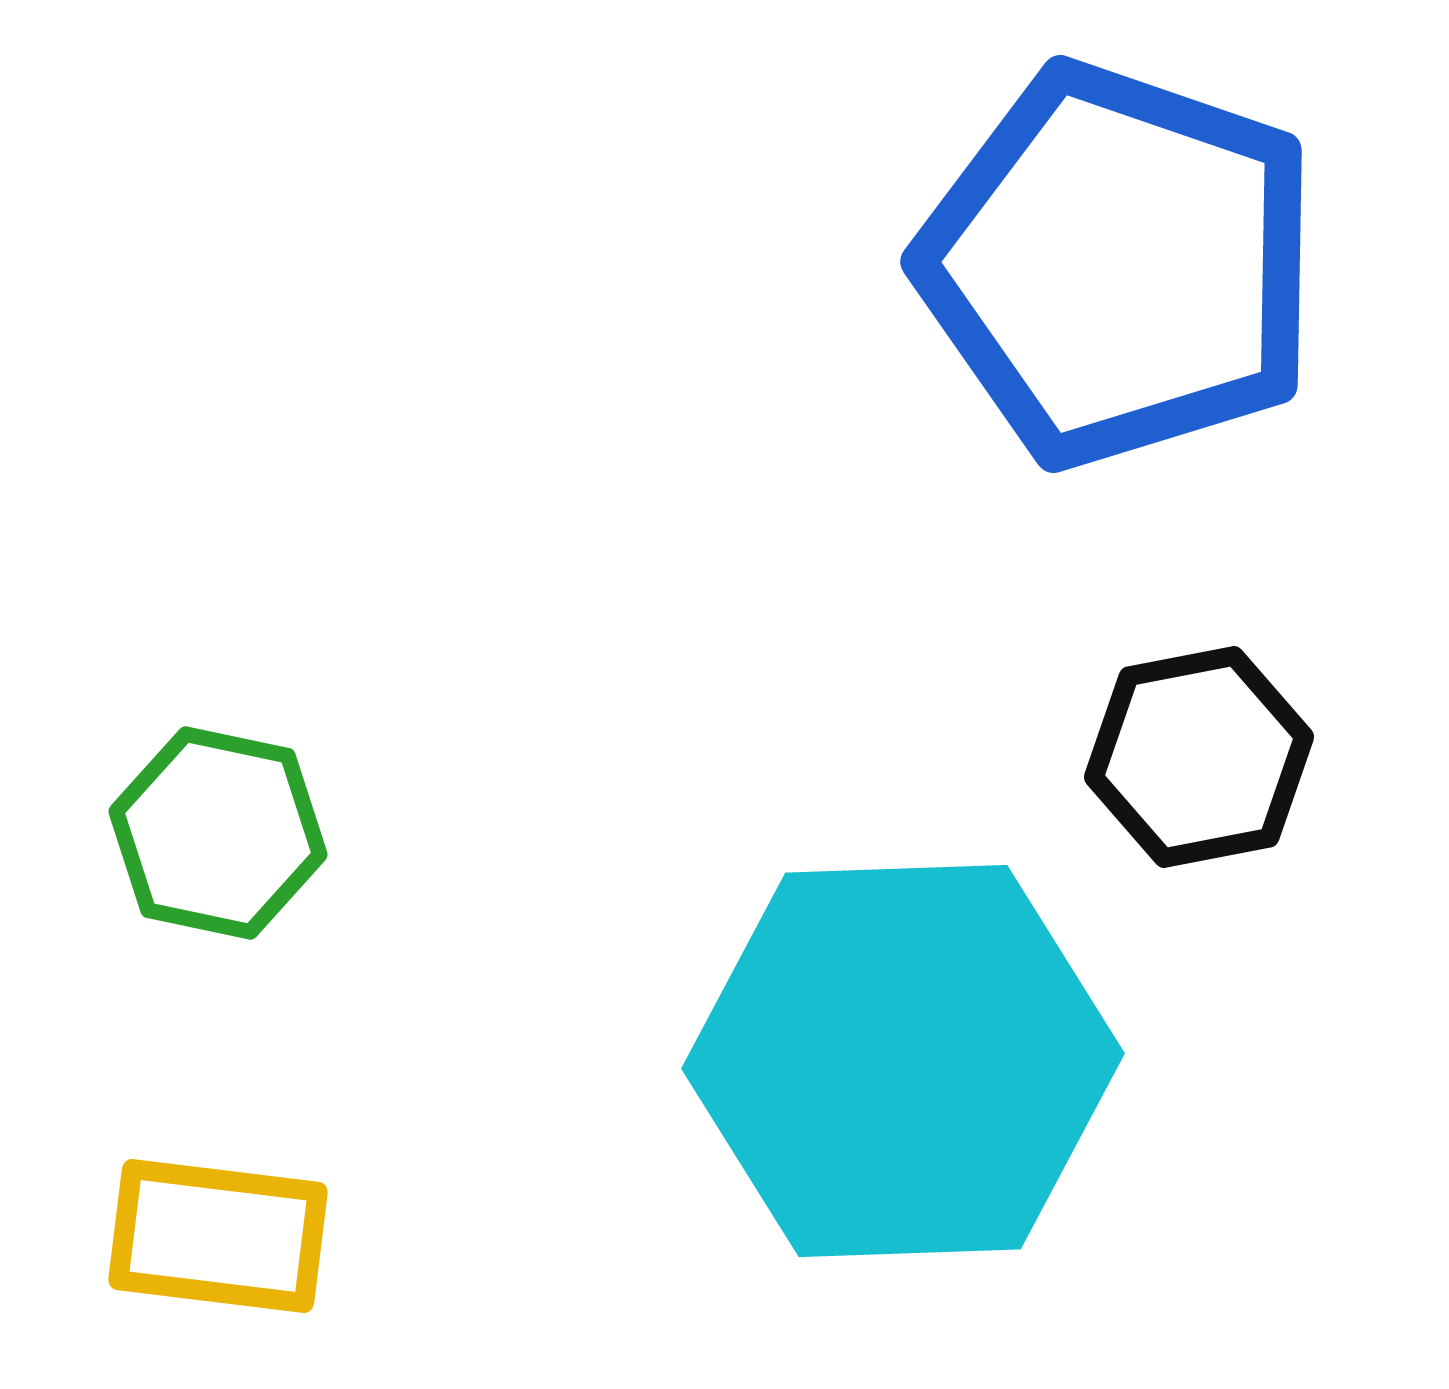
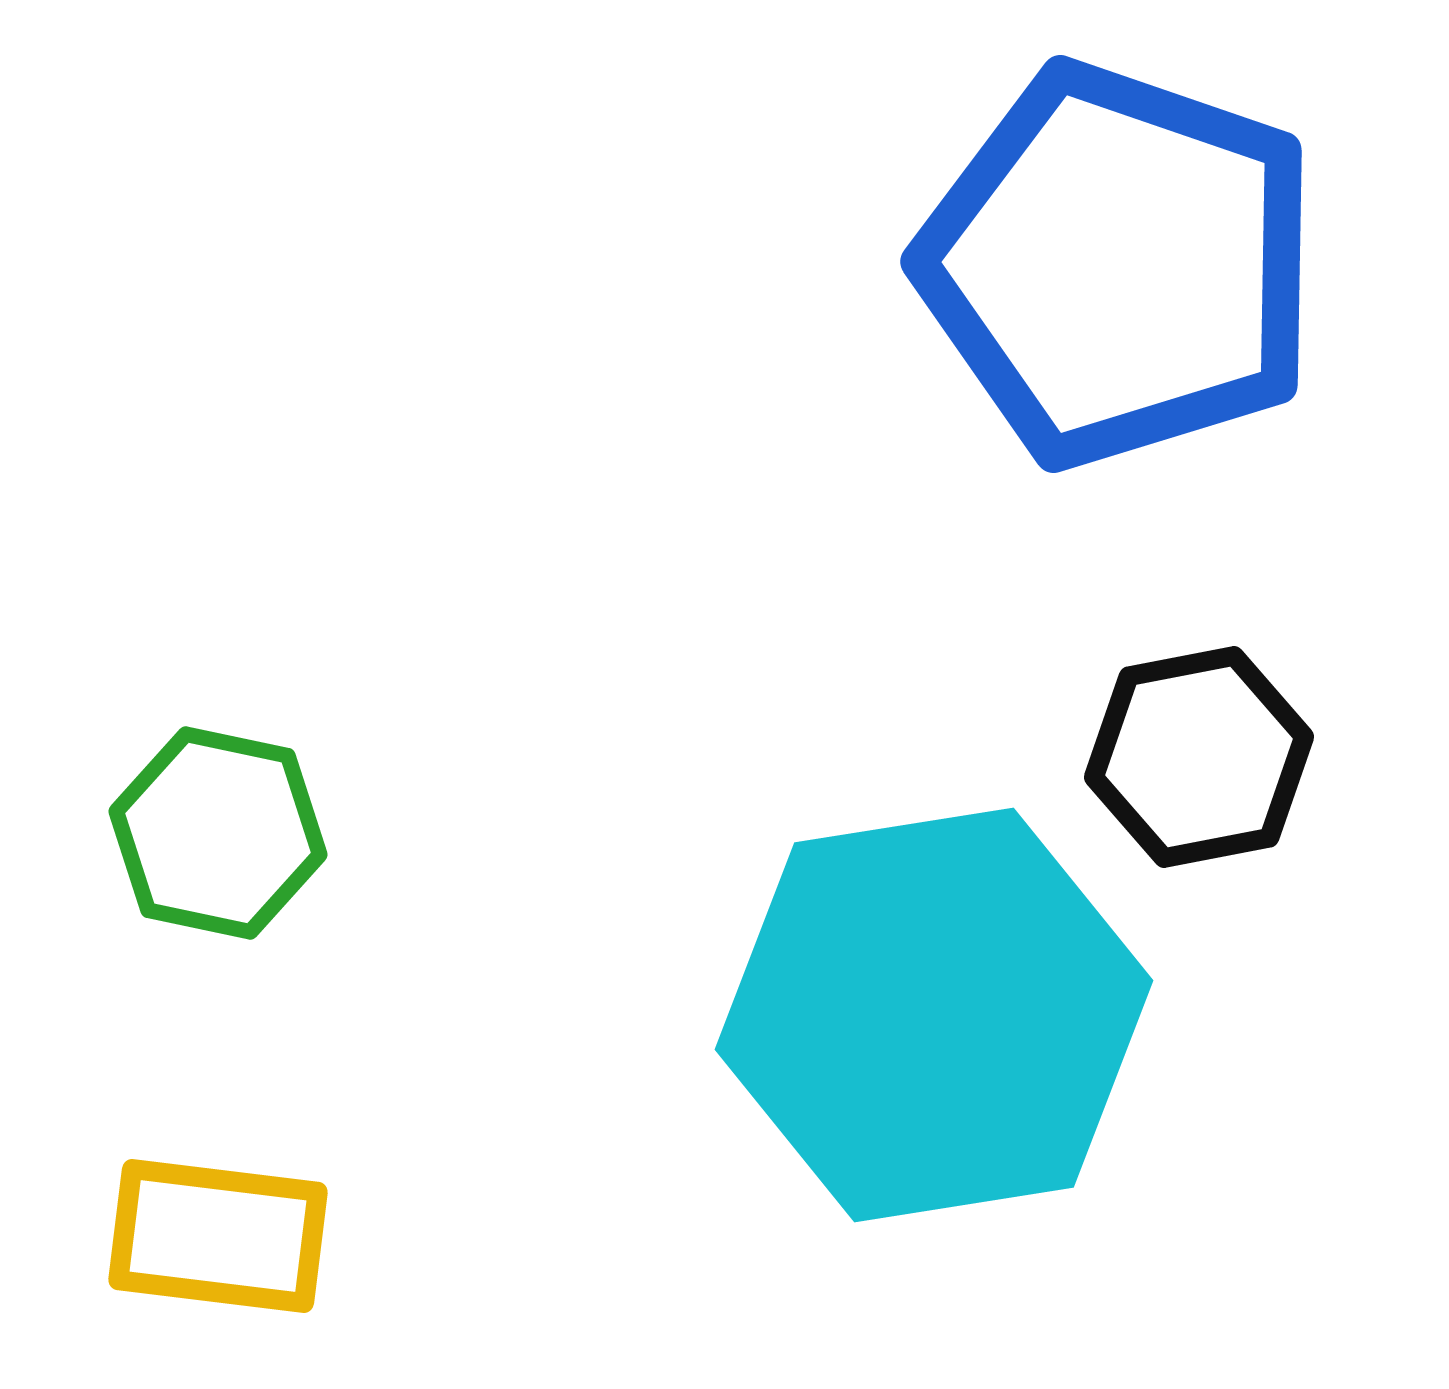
cyan hexagon: moved 31 px right, 46 px up; rotated 7 degrees counterclockwise
